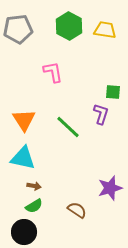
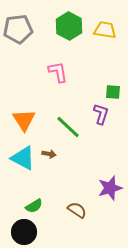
pink L-shape: moved 5 px right
cyan triangle: rotated 16 degrees clockwise
brown arrow: moved 15 px right, 32 px up
